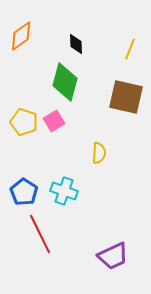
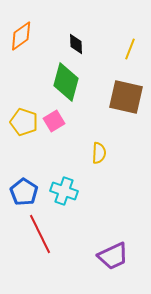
green diamond: moved 1 px right
